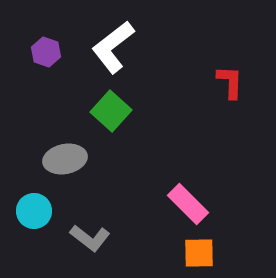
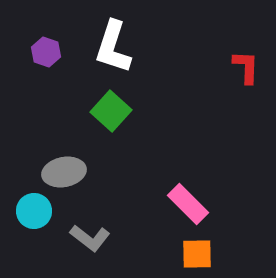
white L-shape: rotated 34 degrees counterclockwise
red L-shape: moved 16 px right, 15 px up
gray ellipse: moved 1 px left, 13 px down
orange square: moved 2 px left, 1 px down
